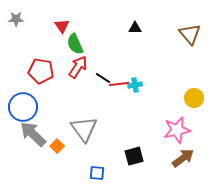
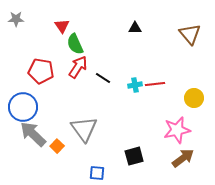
red line: moved 36 px right
